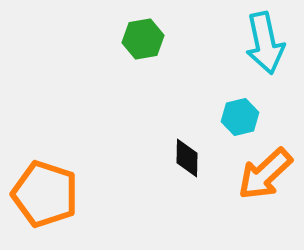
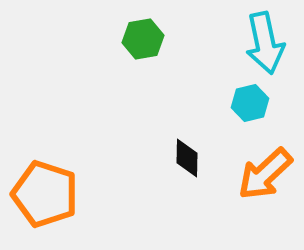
cyan hexagon: moved 10 px right, 14 px up
